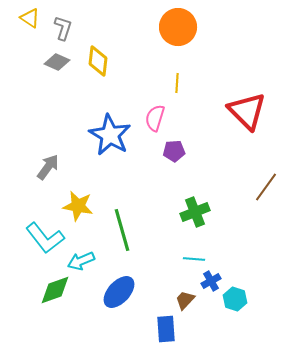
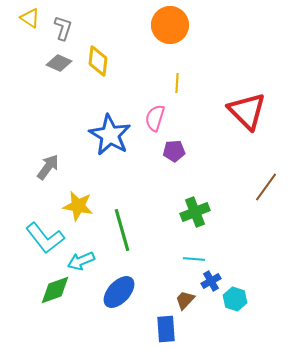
orange circle: moved 8 px left, 2 px up
gray diamond: moved 2 px right, 1 px down
